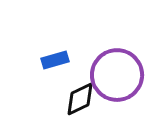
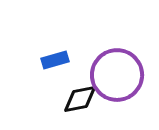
black diamond: rotated 15 degrees clockwise
